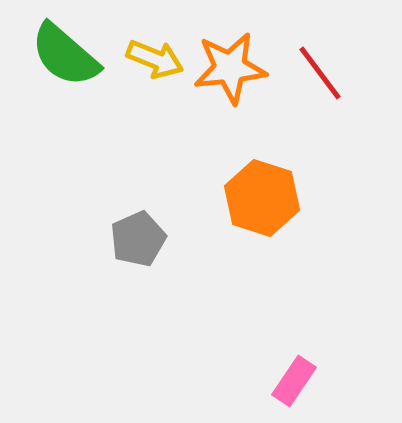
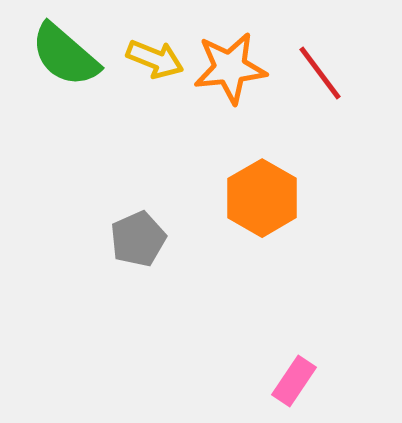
orange hexagon: rotated 12 degrees clockwise
